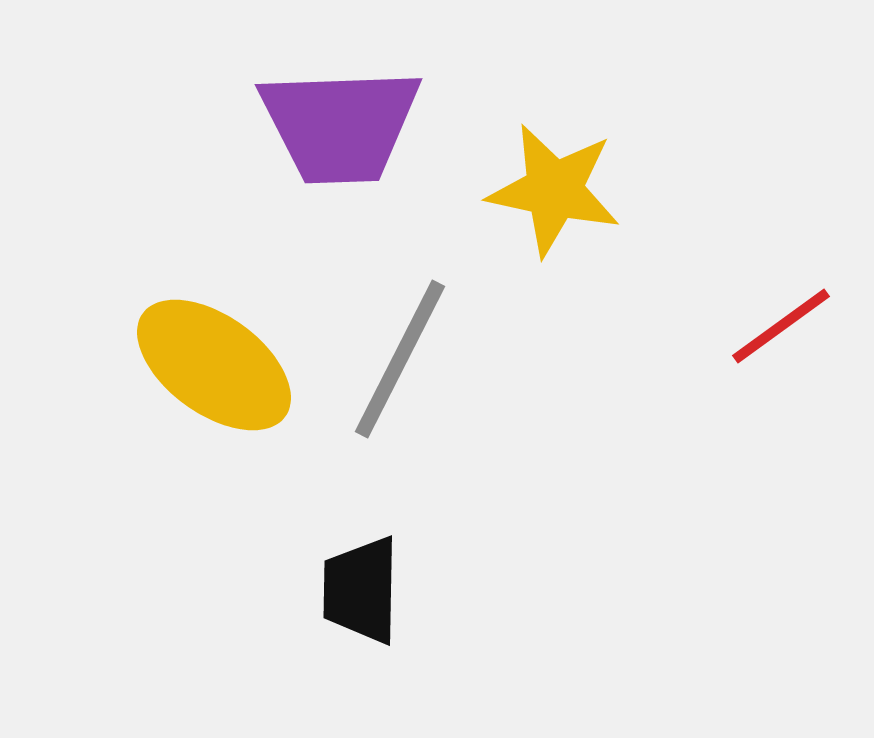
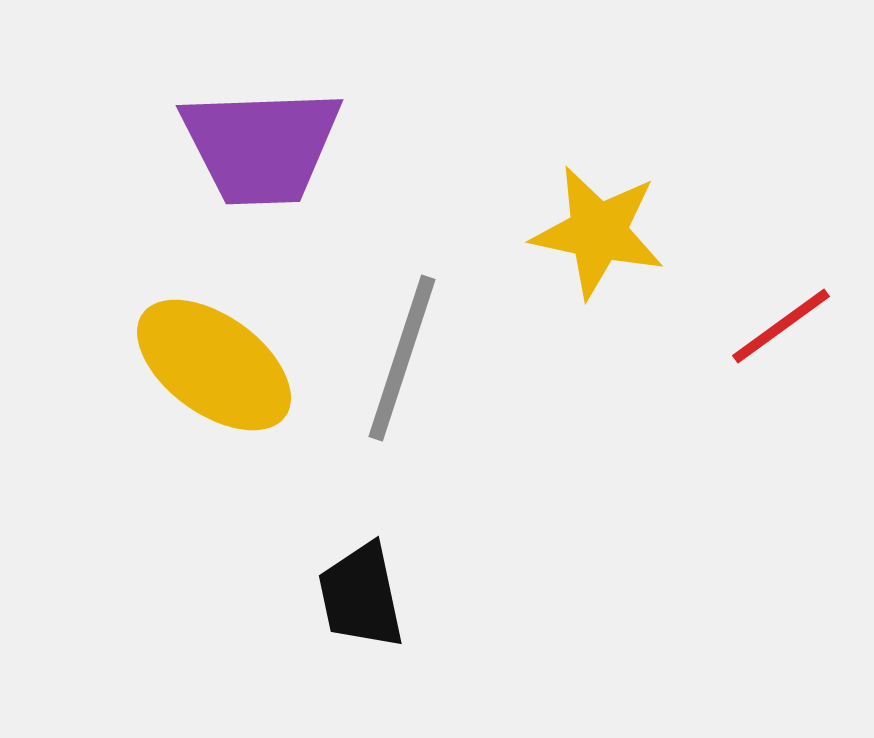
purple trapezoid: moved 79 px left, 21 px down
yellow star: moved 44 px right, 42 px down
gray line: moved 2 px right, 1 px up; rotated 9 degrees counterclockwise
black trapezoid: moved 6 px down; rotated 13 degrees counterclockwise
